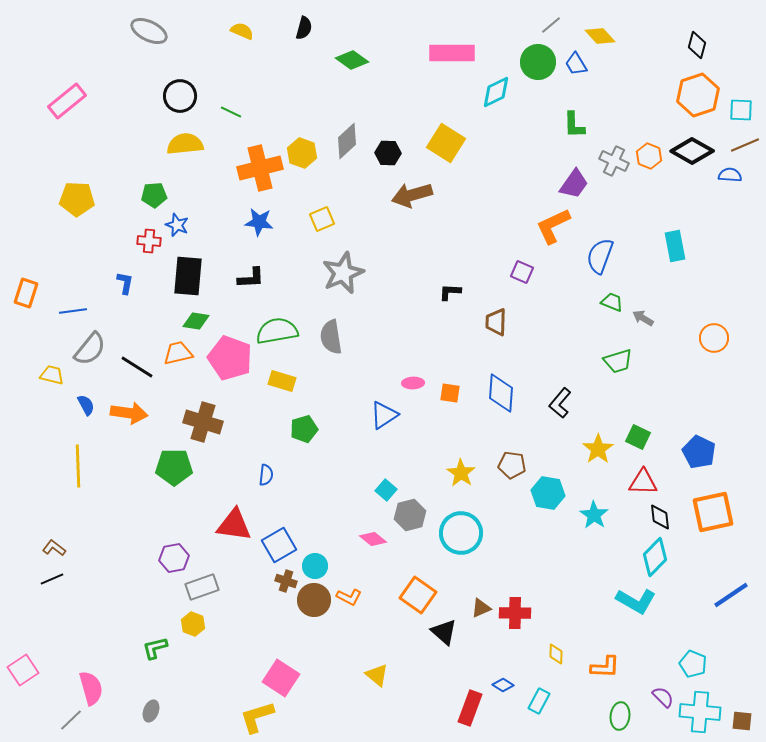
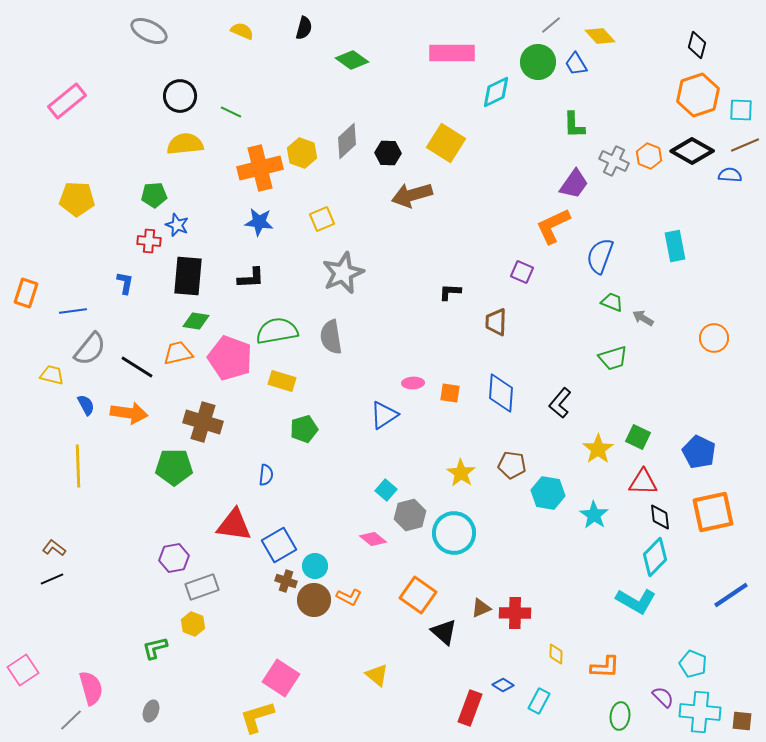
green trapezoid at (618, 361): moved 5 px left, 3 px up
cyan circle at (461, 533): moved 7 px left
